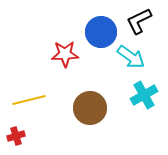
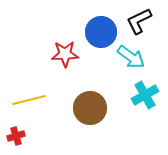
cyan cross: moved 1 px right
